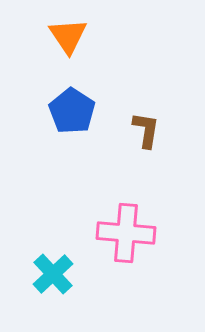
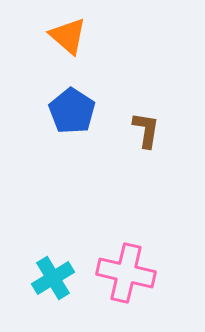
orange triangle: rotated 15 degrees counterclockwise
pink cross: moved 40 px down; rotated 8 degrees clockwise
cyan cross: moved 4 px down; rotated 12 degrees clockwise
